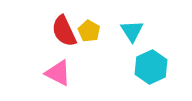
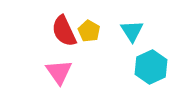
pink triangle: moved 1 px right, 1 px up; rotated 28 degrees clockwise
